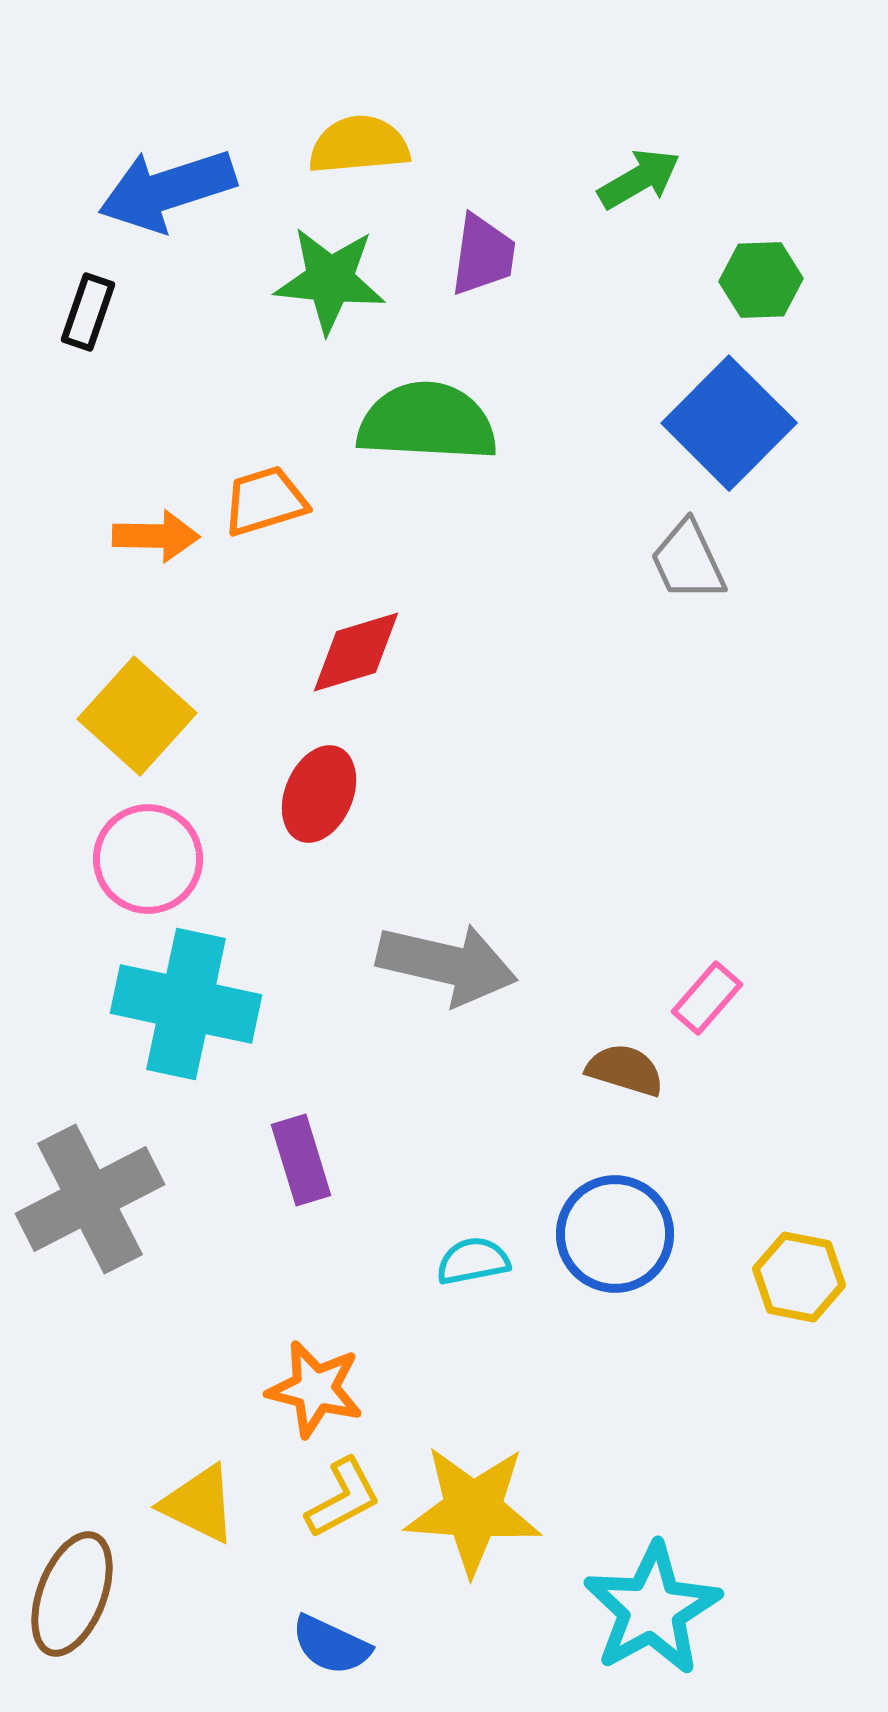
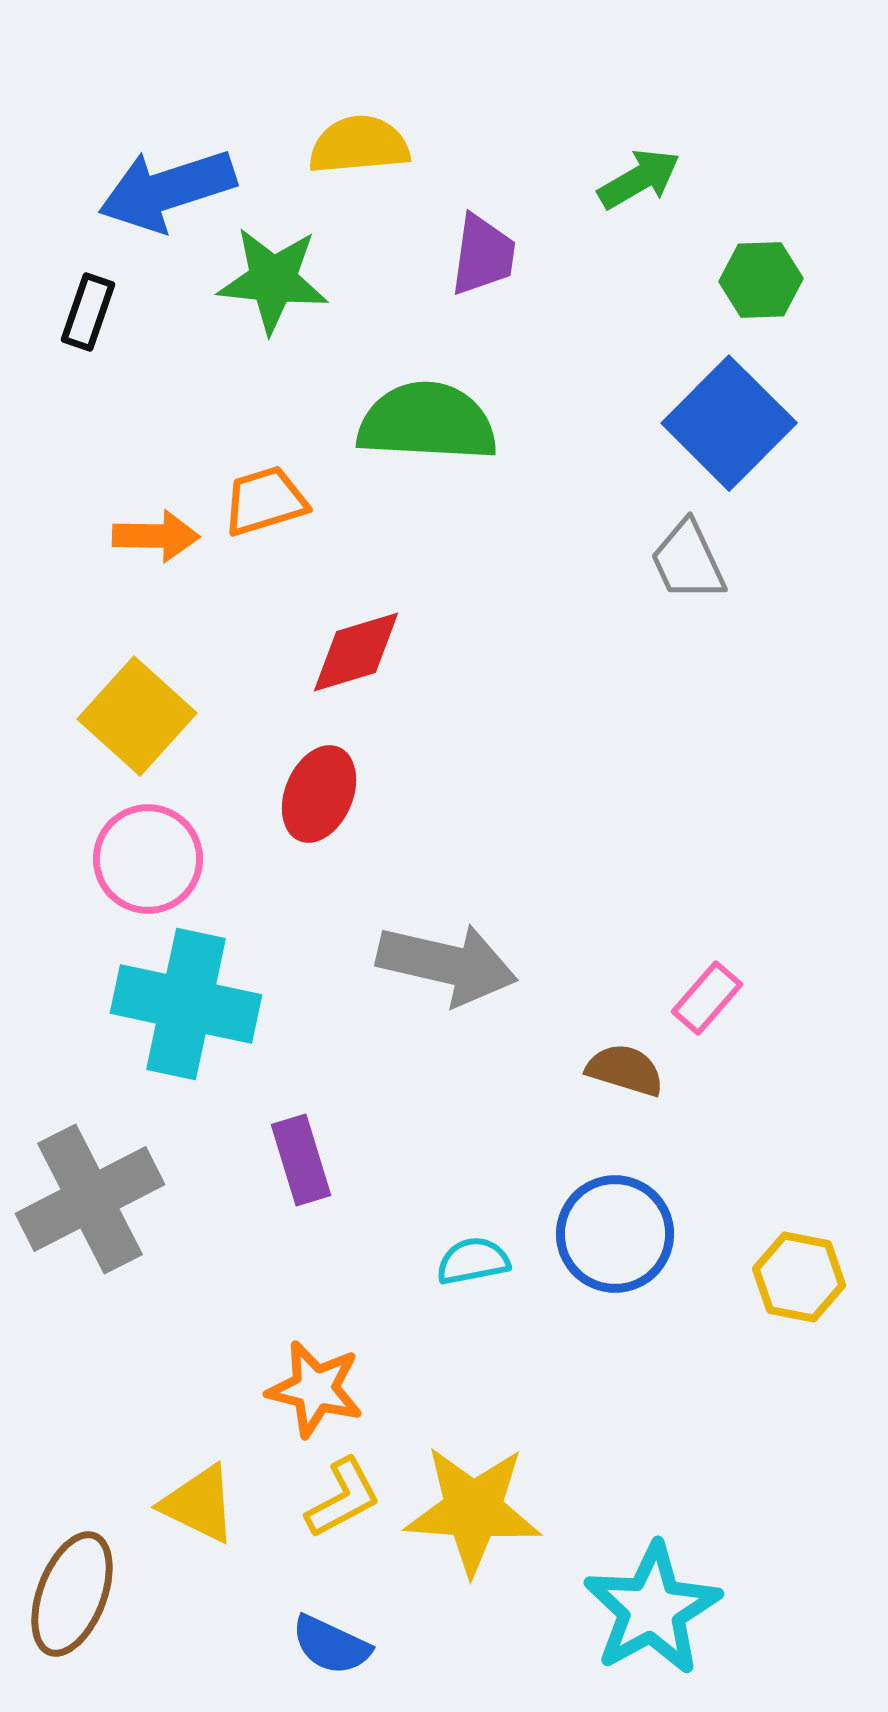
green star: moved 57 px left
